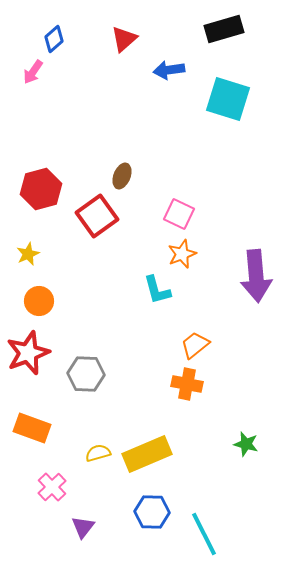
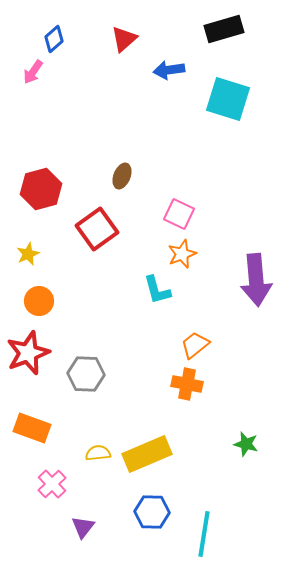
red square: moved 13 px down
purple arrow: moved 4 px down
yellow semicircle: rotated 10 degrees clockwise
pink cross: moved 3 px up
cyan line: rotated 36 degrees clockwise
